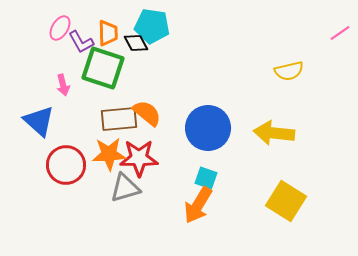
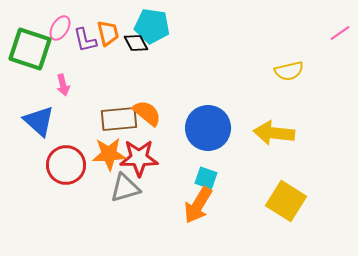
orange trapezoid: rotated 12 degrees counterclockwise
purple L-shape: moved 4 px right, 2 px up; rotated 16 degrees clockwise
green square: moved 73 px left, 19 px up
